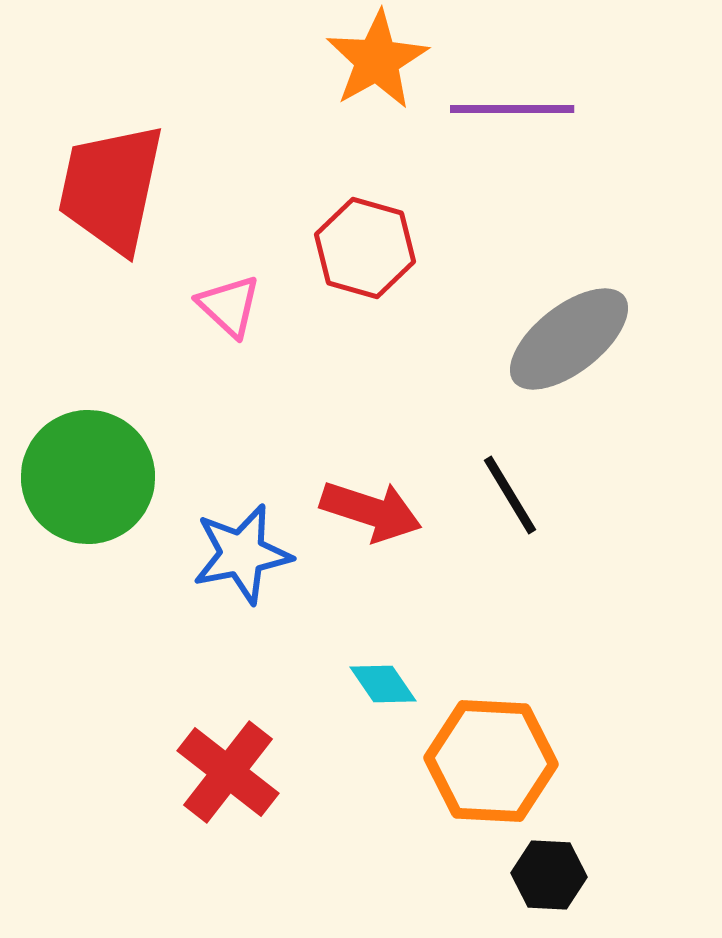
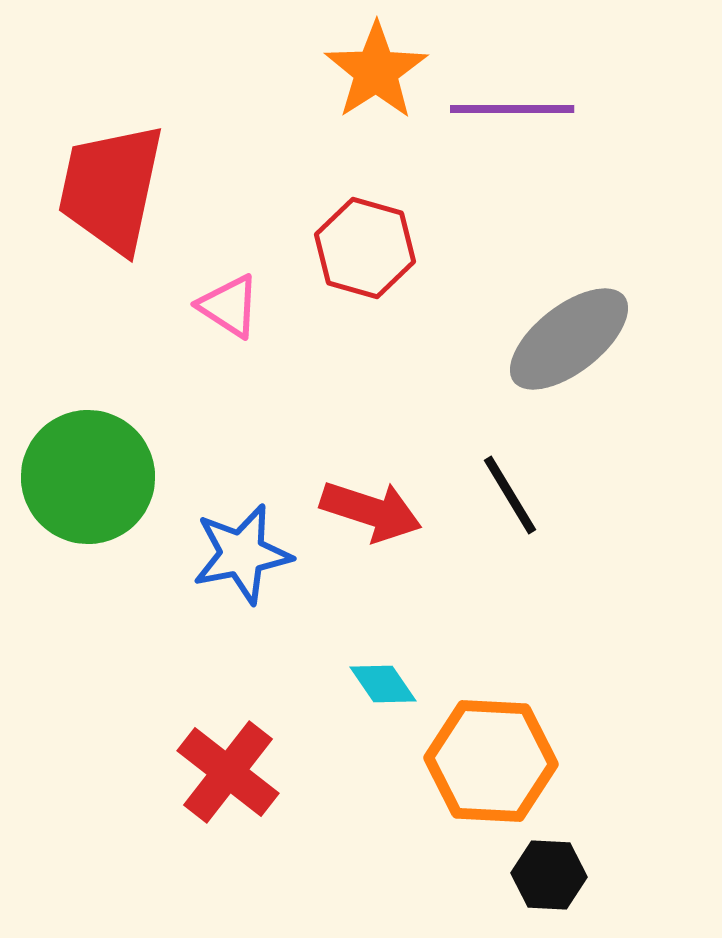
orange star: moved 1 px left, 11 px down; rotated 4 degrees counterclockwise
pink triangle: rotated 10 degrees counterclockwise
